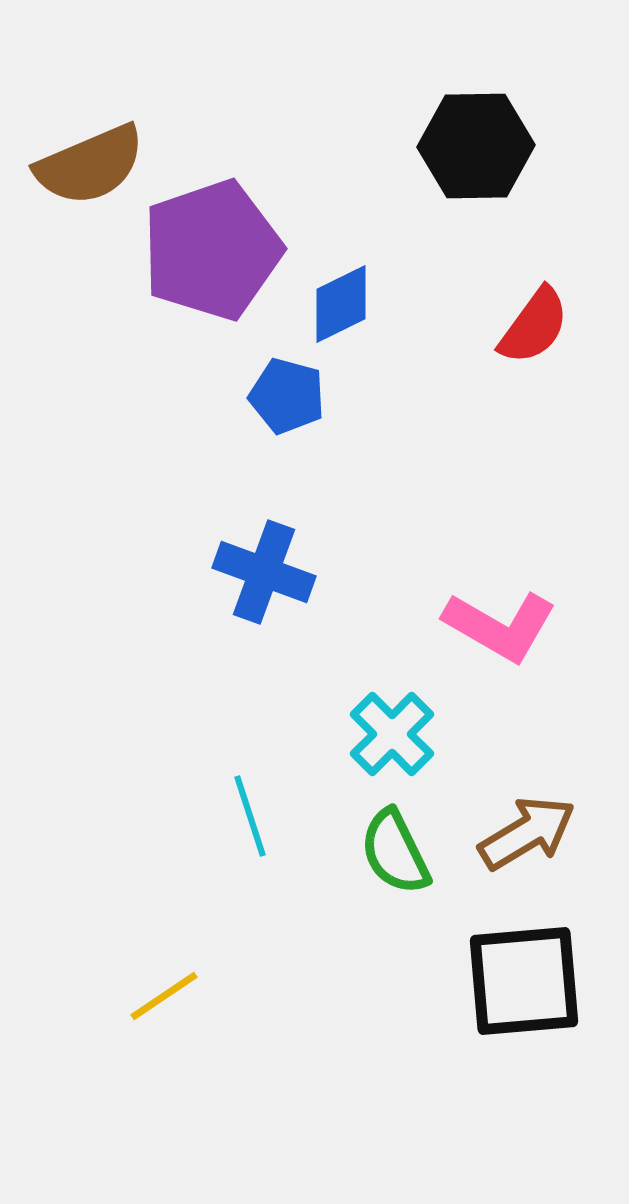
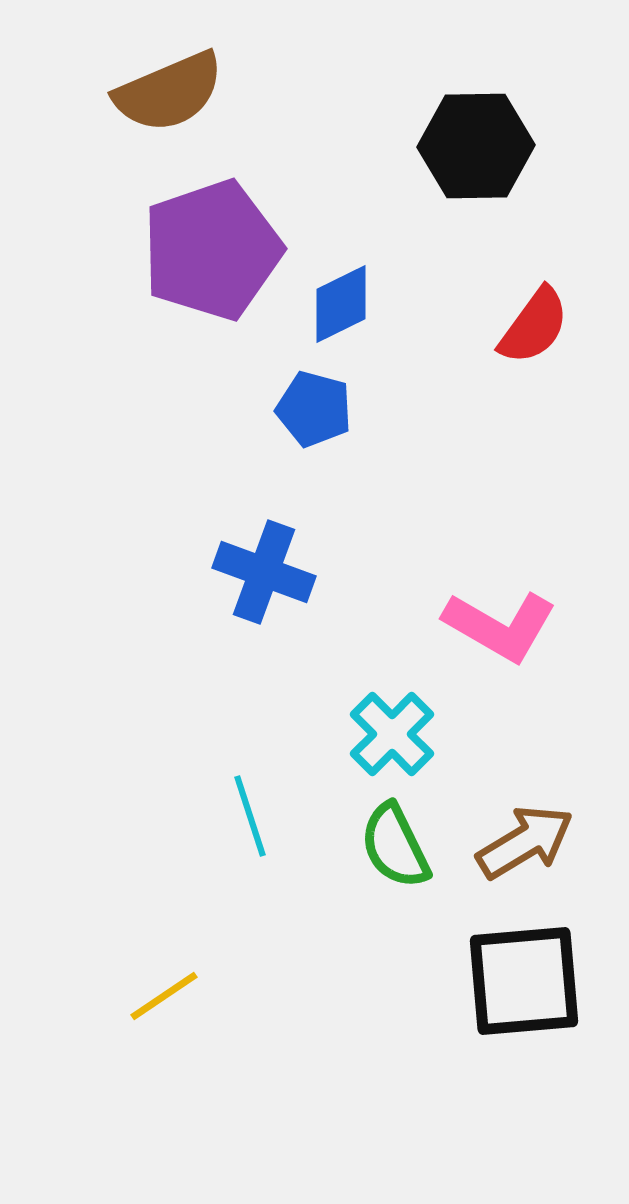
brown semicircle: moved 79 px right, 73 px up
blue pentagon: moved 27 px right, 13 px down
brown arrow: moved 2 px left, 9 px down
green semicircle: moved 6 px up
